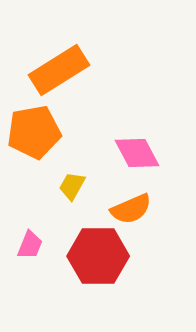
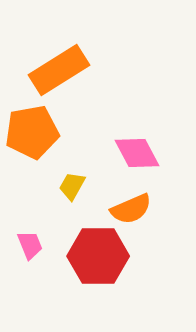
orange pentagon: moved 2 px left
pink trapezoid: rotated 44 degrees counterclockwise
